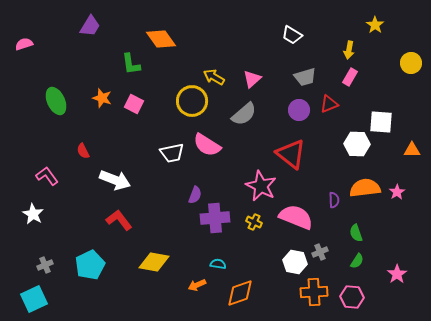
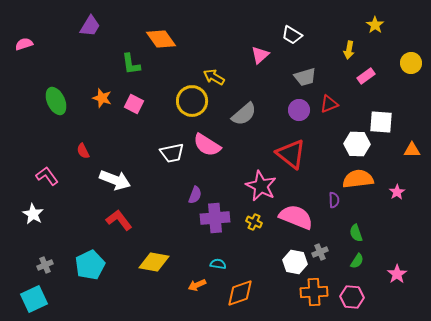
pink rectangle at (350, 77): moved 16 px right, 1 px up; rotated 24 degrees clockwise
pink triangle at (252, 79): moved 8 px right, 24 px up
orange semicircle at (365, 188): moved 7 px left, 9 px up
